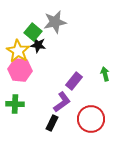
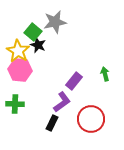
black star: rotated 14 degrees clockwise
